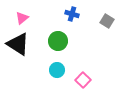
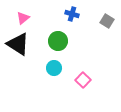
pink triangle: moved 1 px right
cyan circle: moved 3 px left, 2 px up
